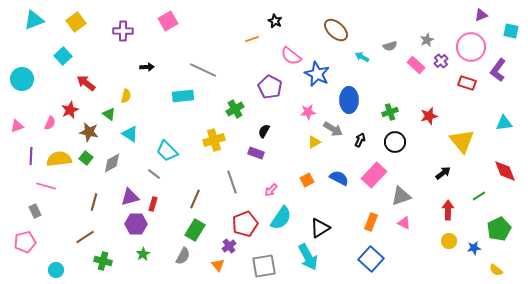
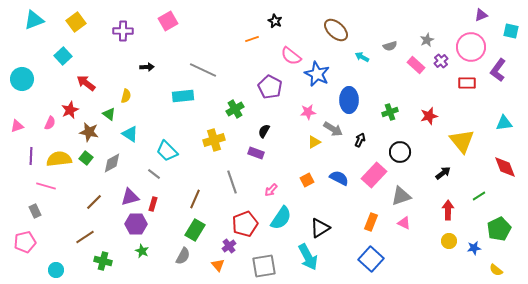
red rectangle at (467, 83): rotated 18 degrees counterclockwise
black circle at (395, 142): moved 5 px right, 10 px down
red diamond at (505, 171): moved 4 px up
brown line at (94, 202): rotated 30 degrees clockwise
green star at (143, 254): moved 1 px left, 3 px up; rotated 16 degrees counterclockwise
